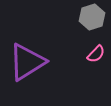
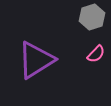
purple triangle: moved 9 px right, 2 px up
